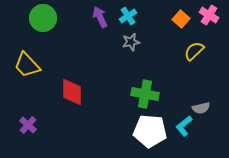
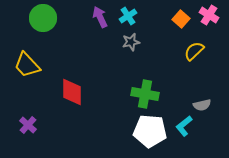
gray semicircle: moved 1 px right, 3 px up
